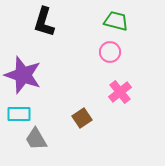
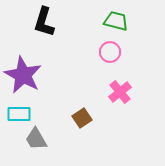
purple star: rotated 9 degrees clockwise
